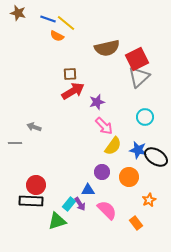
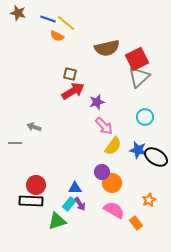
brown square: rotated 16 degrees clockwise
orange circle: moved 17 px left, 6 px down
blue triangle: moved 13 px left, 2 px up
pink semicircle: moved 7 px right; rotated 15 degrees counterclockwise
